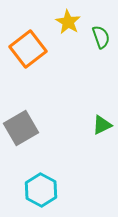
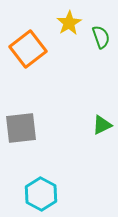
yellow star: moved 1 px right, 1 px down; rotated 10 degrees clockwise
gray square: rotated 24 degrees clockwise
cyan hexagon: moved 4 px down
